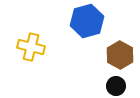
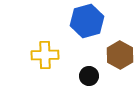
yellow cross: moved 14 px right, 8 px down; rotated 16 degrees counterclockwise
black circle: moved 27 px left, 10 px up
